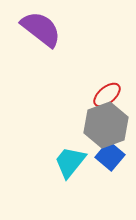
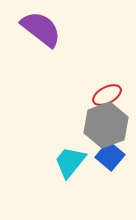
red ellipse: rotated 12 degrees clockwise
